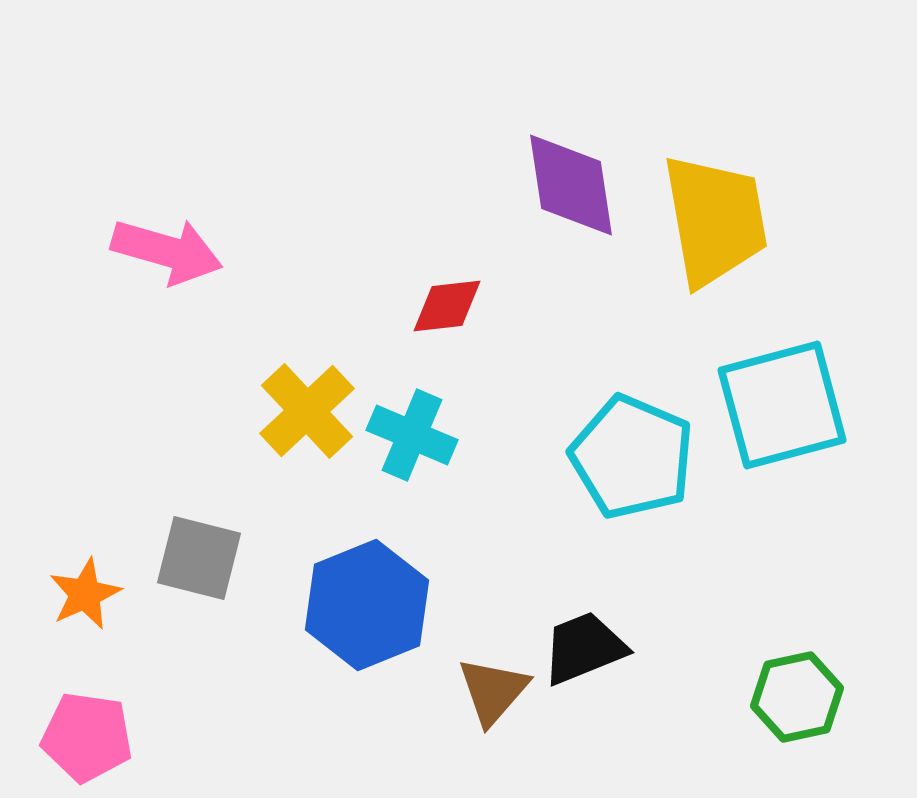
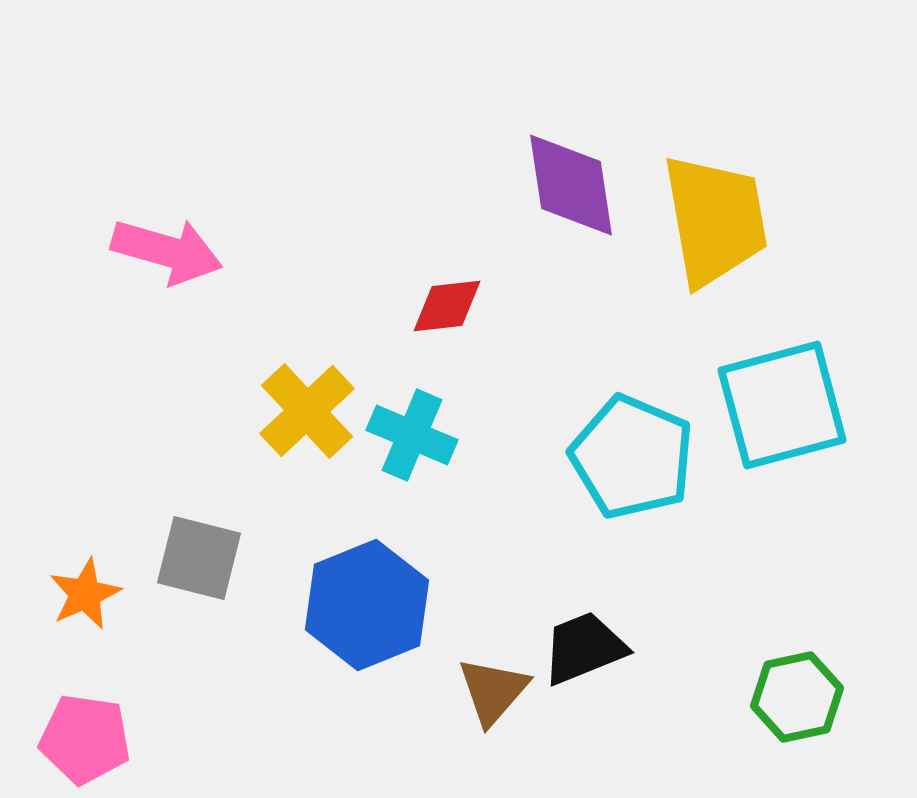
pink pentagon: moved 2 px left, 2 px down
